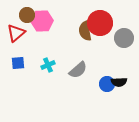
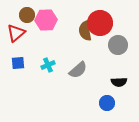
pink hexagon: moved 4 px right, 1 px up
gray circle: moved 6 px left, 7 px down
blue circle: moved 19 px down
